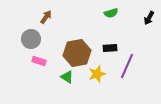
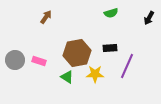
gray circle: moved 16 px left, 21 px down
yellow star: moved 2 px left; rotated 18 degrees clockwise
